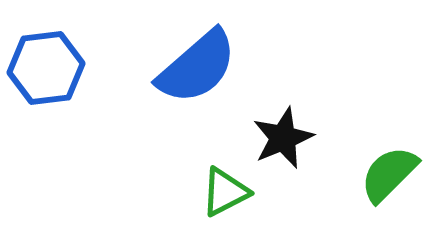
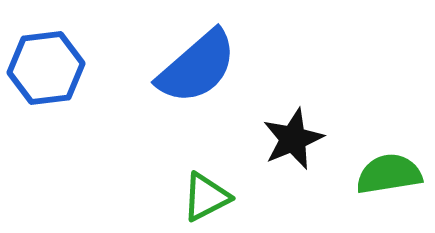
black star: moved 10 px right, 1 px down
green semicircle: rotated 36 degrees clockwise
green triangle: moved 19 px left, 5 px down
